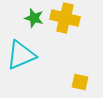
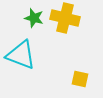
cyan triangle: rotated 44 degrees clockwise
yellow square: moved 3 px up
